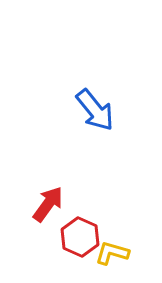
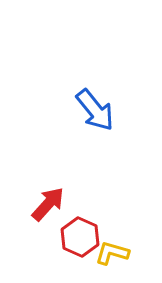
red arrow: rotated 6 degrees clockwise
